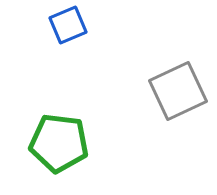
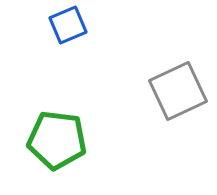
green pentagon: moved 2 px left, 3 px up
